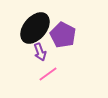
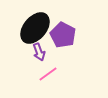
purple arrow: moved 1 px left
